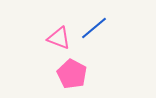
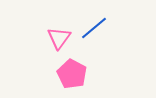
pink triangle: rotated 45 degrees clockwise
